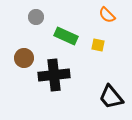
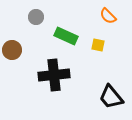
orange semicircle: moved 1 px right, 1 px down
brown circle: moved 12 px left, 8 px up
